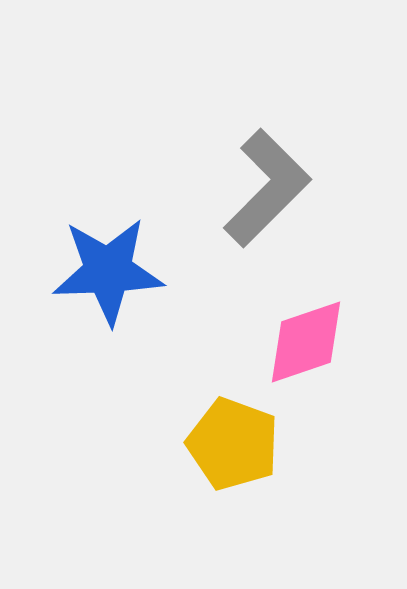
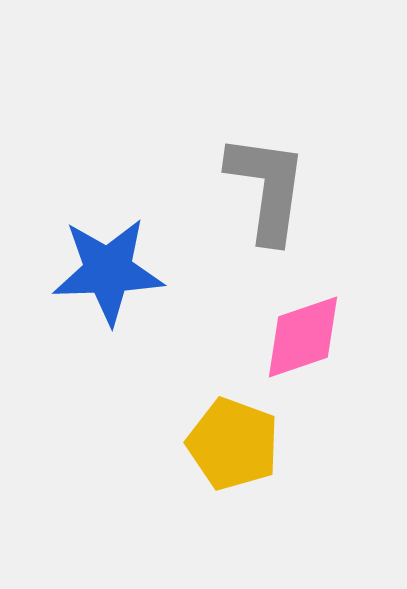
gray L-shape: rotated 37 degrees counterclockwise
pink diamond: moved 3 px left, 5 px up
